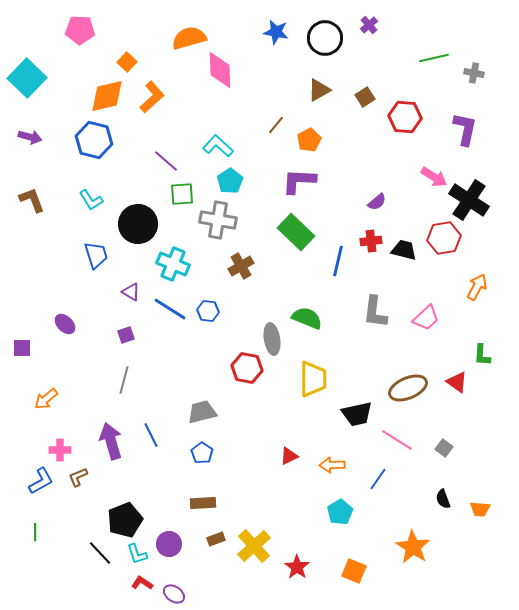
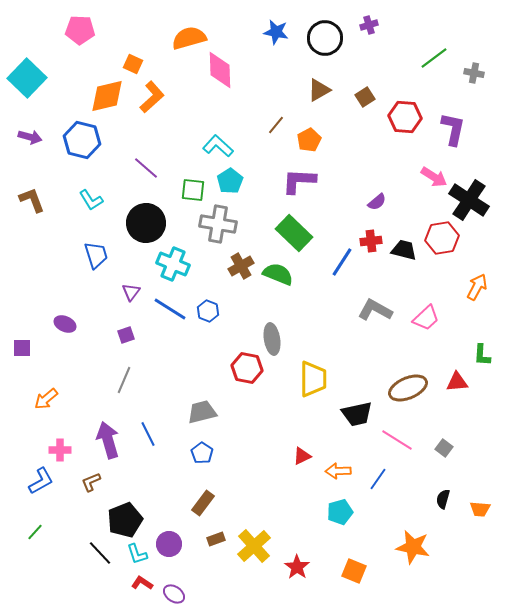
purple cross at (369, 25): rotated 24 degrees clockwise
green line at (434, 58): rotated 24 degrees counterclockwise
orange square at (127, 62): moved 6 px right, 2 px down; rotated 18 degrees counterclockwise
purple L-shape at (465, 129): moved 12 px left
blue hexagon at (94, 140): moved 12 px left
purple line at (166, 161): moved 20 px left, 7 px down
green square at (182, 194): moved 11 px right, 4 px up; rotated 10 degrees clockwise
gray cross at (218, 220): moved 4 px down
black circle at (138, 224): moved 8 px right, 1 px up
green rectangle at (296, 232): moved 2 px left, 1 px down
red hexagon at (444, 238): moved 2 px left
blue line at (338, 261): moved 4 px right, 1 px down; rotated 20 degrees clockwise
purple triangle at (131, 292): rotated 36 degrees clockwise
blue hexagon at (208, 311): rotated 15 degrees clockwise
gray L-shape at (375, 312): moved 2 px up; rotated 112 degrees clockwise
green semicircle at (307, 318): moved 29 px left, 44 px up
purple ellipse at (65, 324): rotated 20 degrees counterclockwise
gray line at (124, 380): rotated 8 degrees clockwise
red triangle at (457, 382): rotated 40 degrees counterclockwise
blue line at (151, 435): moved 3 px left, 1 px up
purple arrow at (111, 441): moved 3 px left, 1 px up
red triangle at (289, 456): moved 13 px right
orange arrow at (332, 465): moved 6 px right, 6 px down
brown L-shape at (78, 477): moved 13 px right, 5 px down
black semicircle at (443, 499): rotated 36 degrees clockwise
brown rectangle at (203, 503): rotated 50 degrees counterclockwise
cyan pentagon at (340, 512): rotated 15 degrees clockwise
green line at (35, 532): rotated 42 degrees clockwise
orange star at (413, 547): rotated 20 degrees counterclockwise
